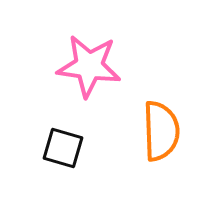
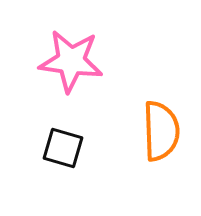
pink star: moved 18 px left, 5 px up
